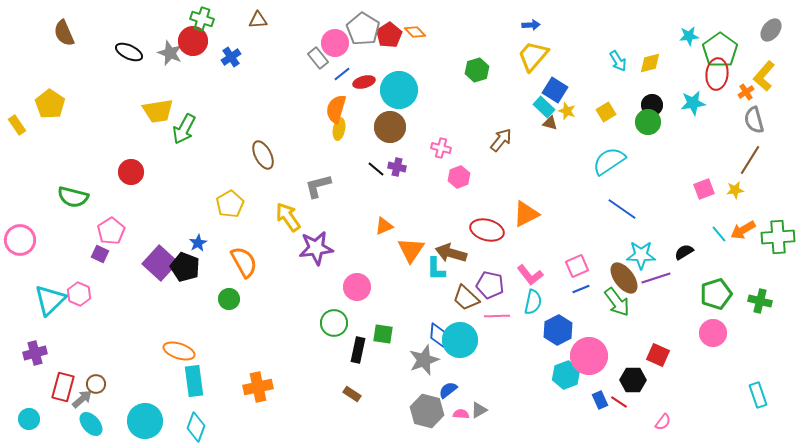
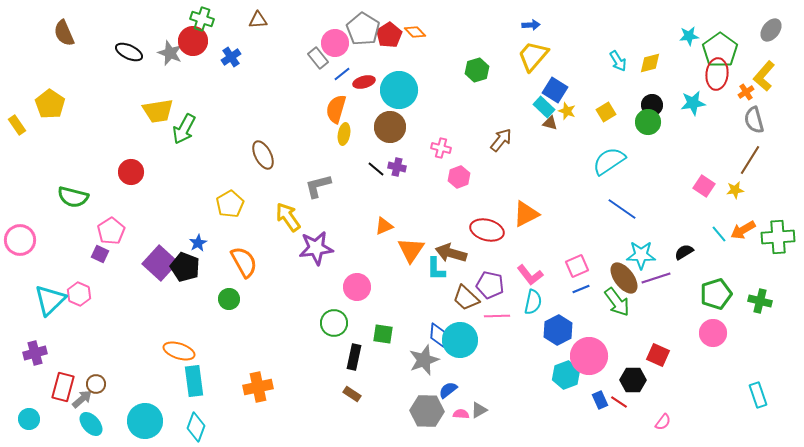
yellow ellipse at (339, 129): moved 5 px right, 5 px down
pink square at (704, 189): moved 3 px up; rotated 35 degrees counterclockwise
black rectangle at (358, 350): moved 4 px left, 7 px down
gray hexagon at (427, 411): rotated 12 degrees counterclockwise
